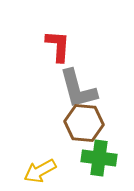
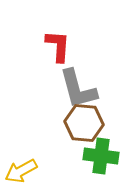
green cross: moved 2 px right, 2 px up
yellow arrow: moved 19 px left
